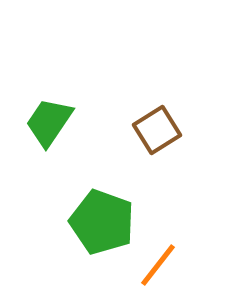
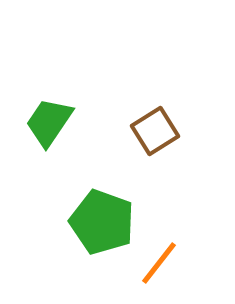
brown square: moved 2 px left, 1 px down
orange line: moved 1 px right, 2 px up
